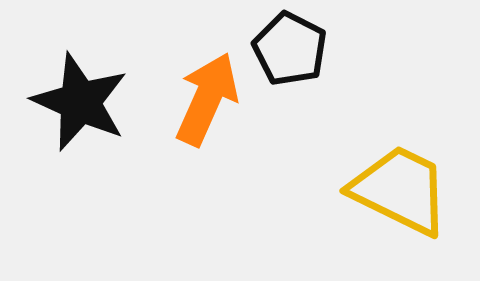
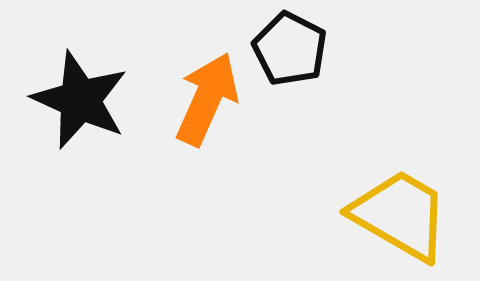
black star: moved 2 px up
yellow trapezoid: moved 25 px down; rotated 4 degrees clockwise
